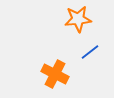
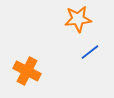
orange cross: moved 28 px left, 3 px up
